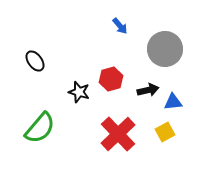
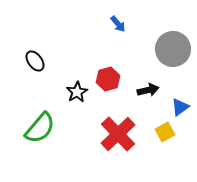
blue arrow: moved 2 px left, 2 px up
gray circle: moved 8 px right
red hexagon: moved 3 px left
black star: moved 2 px left; rotated 25 degrees clockwise
blue triangle: moved 7 px right, 5 px down; rotated 30 degrees counterclockwise
